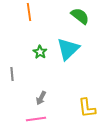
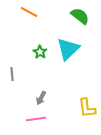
orange line: rotated 54 degrees counterclockwise
